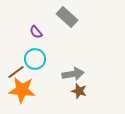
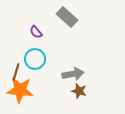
brown line: rotated 36 degrees counterclockwise
orange star: moved 2 px left
